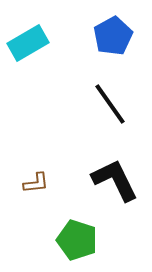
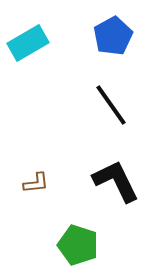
black line: moved 1 px right, 1 px down
black L-shape: moved 1 px right, 1 px down
green pentagon: moved 1 px right, 5 px down
